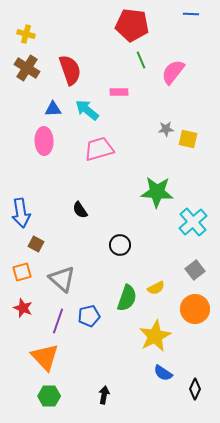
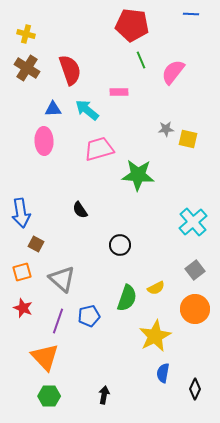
green star: moved 19 px left, 17 px up
blue semicircle: rotated 66 degrees clockwise
